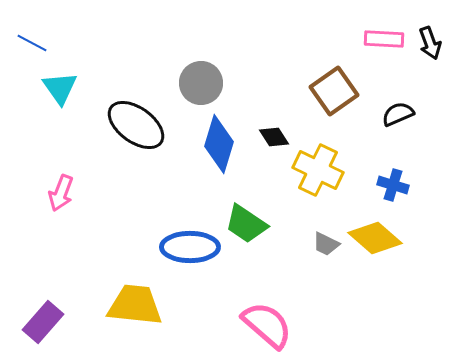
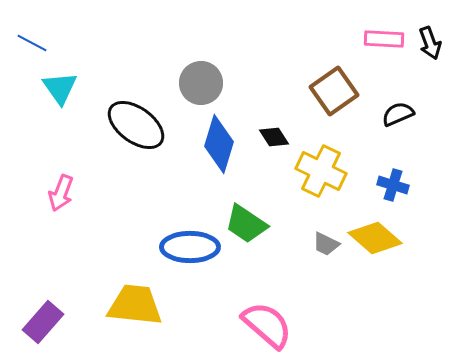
yellow cross: moved 3 px right, 1 px down
